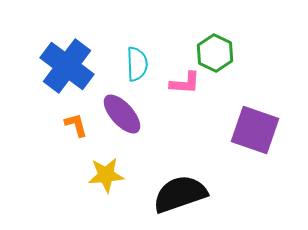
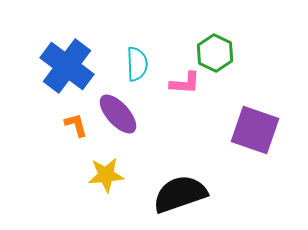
purple ellipse: moved 4 px left
